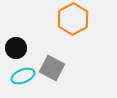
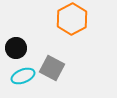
orange hexagon: moved 1 px left
